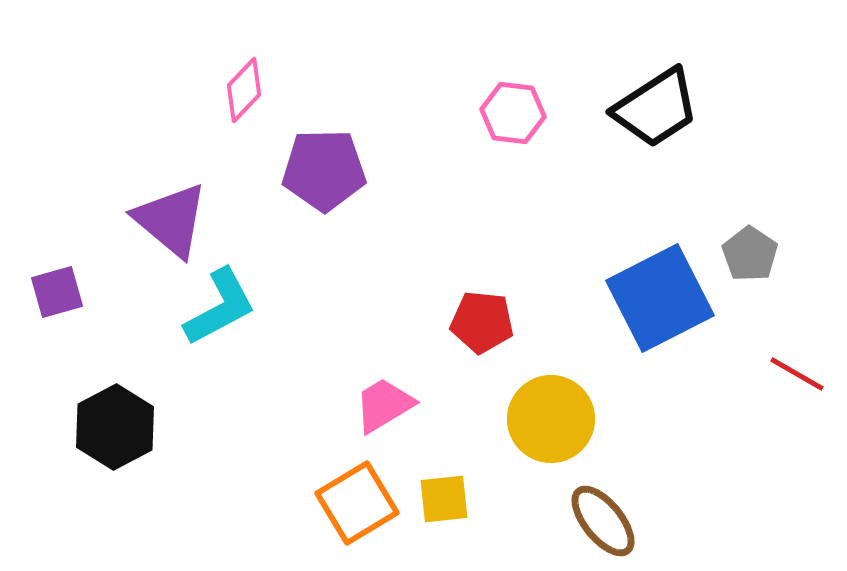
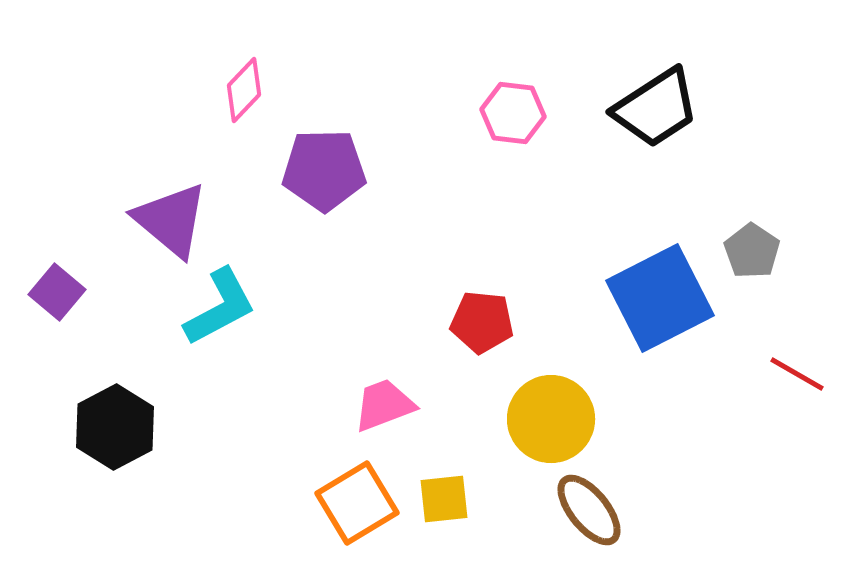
gray pentagon: moved 2 px right, 3 px up
purple square: rotated 34 degrees counterclockwise
pink trapezoid: rotated 10 degrees clockwise
brown ellipse: moved 14 px left, 11 px up
